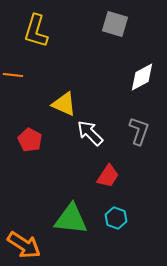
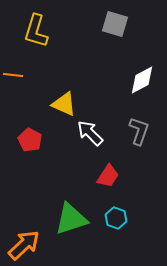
white diamond: moved 3 px down
green triangle: rotated 24 degrees counterclockwise
orange arrow: rotated 76 degrees counterclockwise
